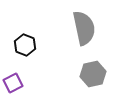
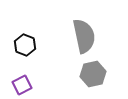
gray semicircle: moved 8 px down
purple square: moved 9 px right, 2 px down
